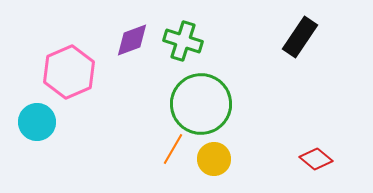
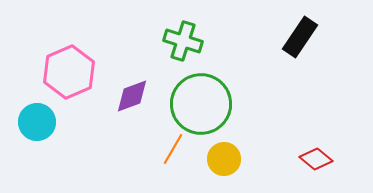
purple diamond: moved 56 px down
yellow circle: moved 10 px right
